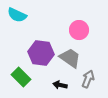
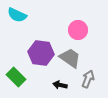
pink circle: moved 1 px left
green rectangle: moved 5 px left
